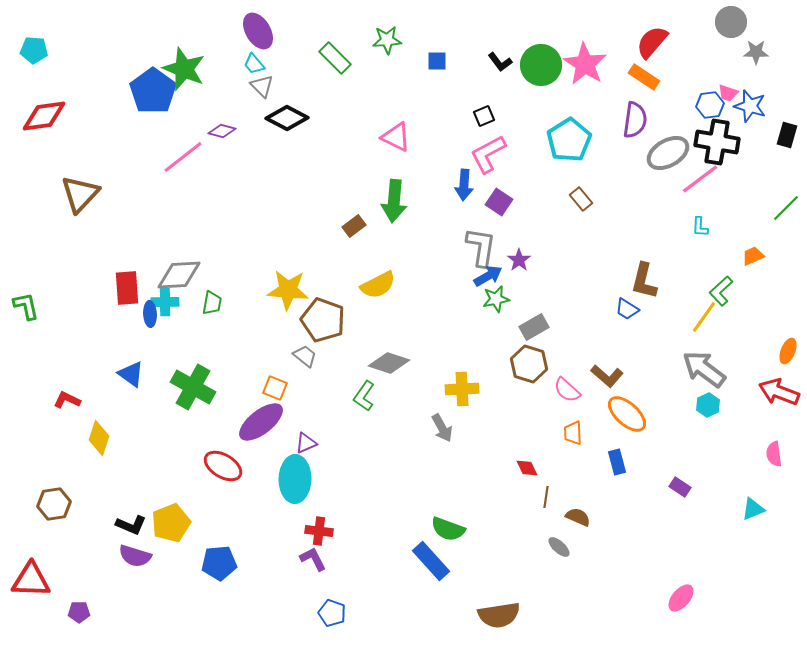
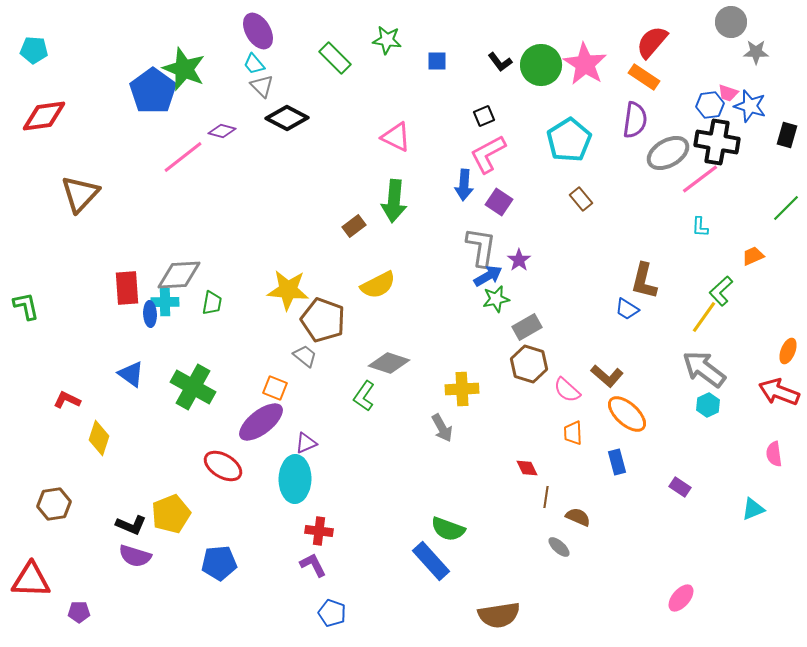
green star at (387, 40): rotated 12 degrees clockwise
gray rectangle at (534, 327): moved 7 px left
yellow pentagon at (171, 523): moved 9 px up
purple L-shape at (313, 559): moved 6 px down
